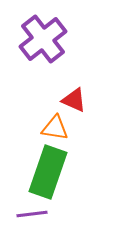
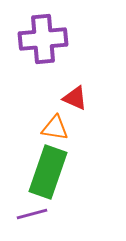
purple cross: rotated 33 degrees clockwise
red triangle: moved 1 px right, 2 px up
purple line: rotated 8 degrees counterclockwise
